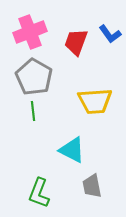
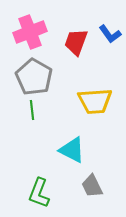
green line: moved 1 px left, 1 px up
gray trapezoid: rotated 15 degrees counterclockwise
